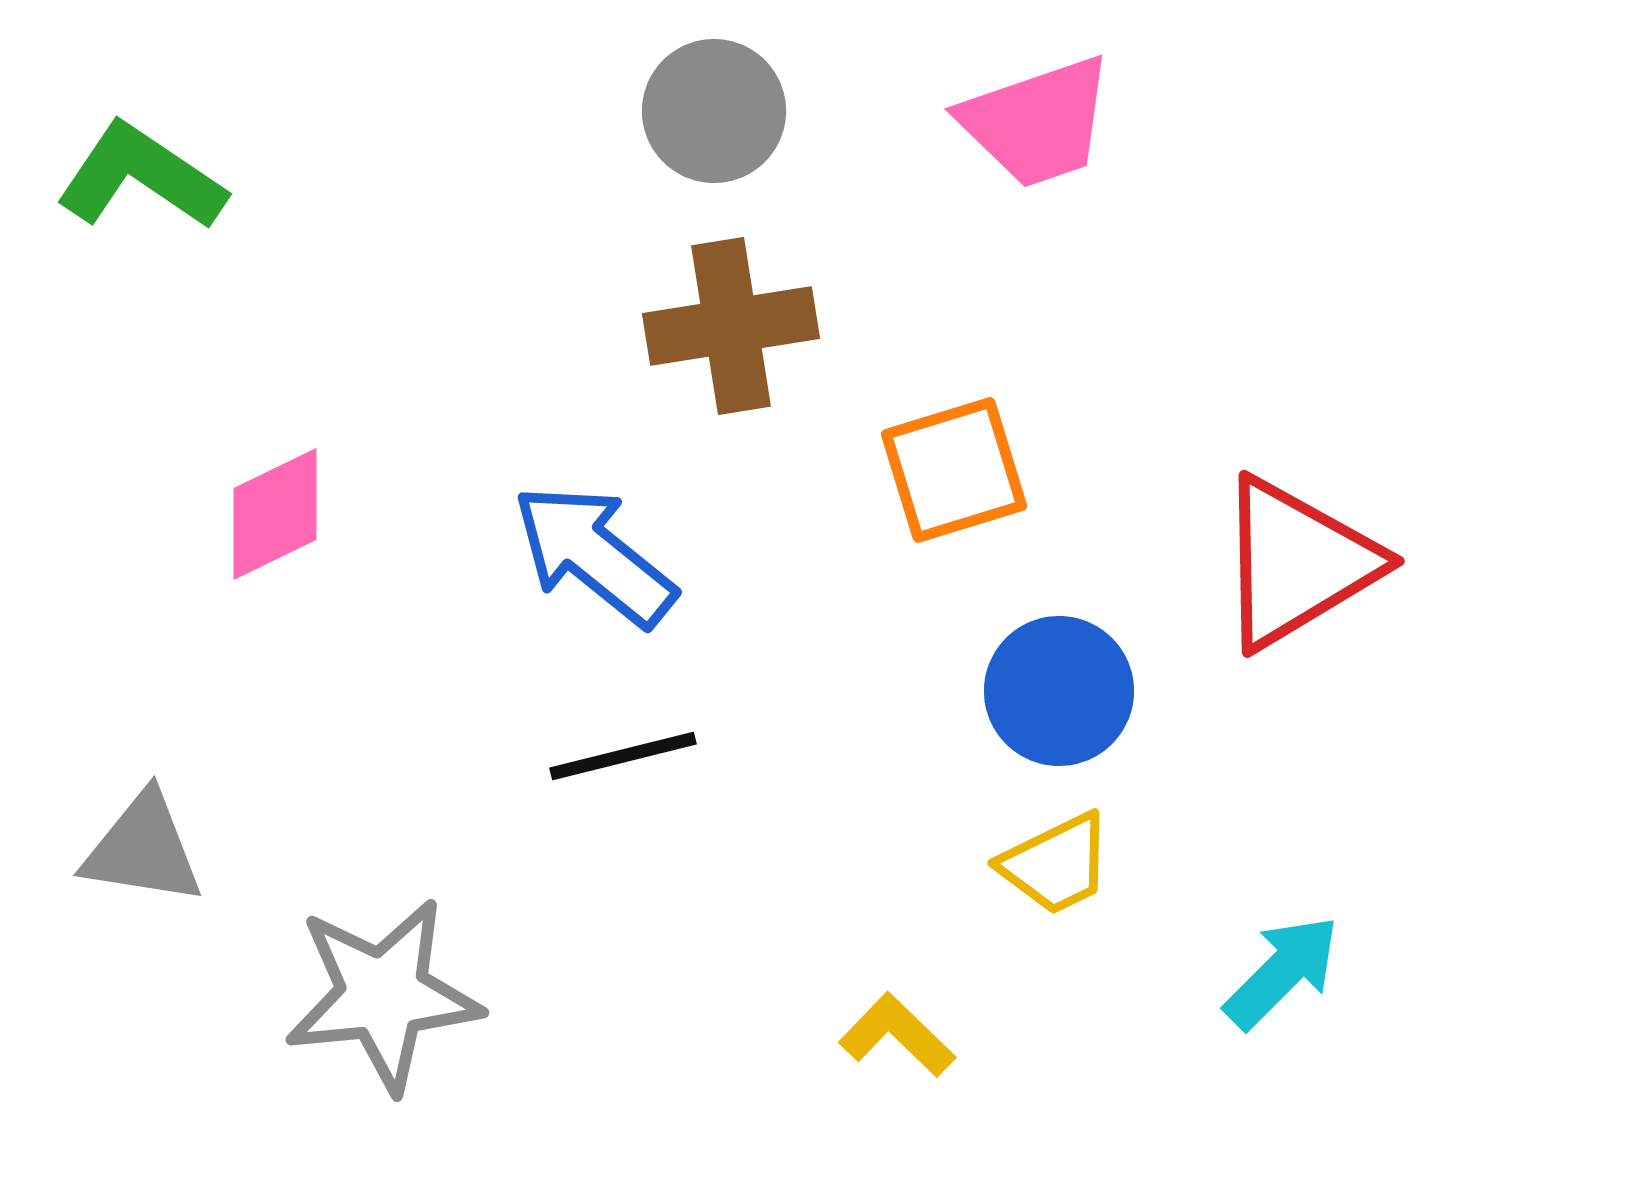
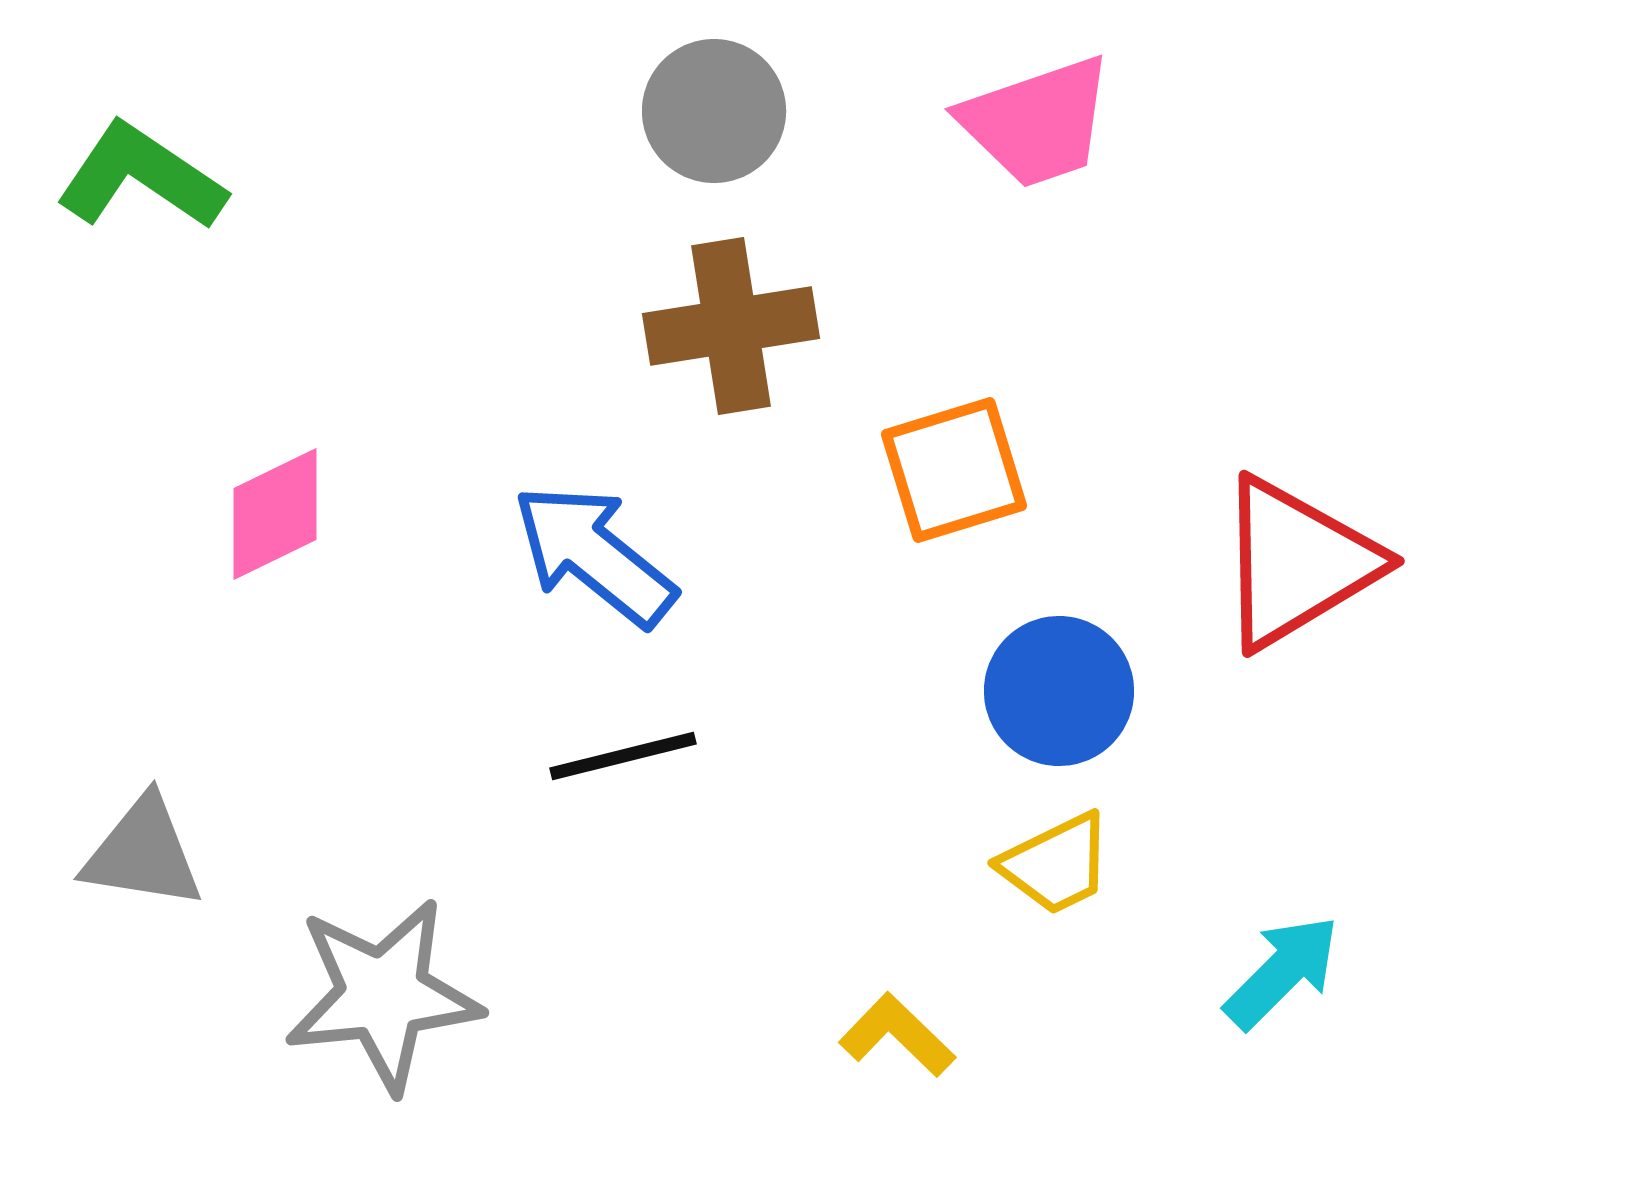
gray triangle: moved 4 px down
